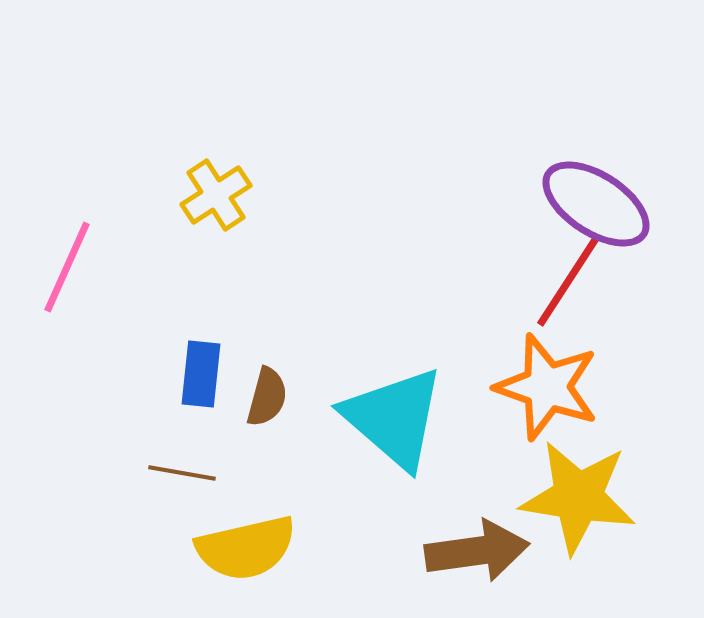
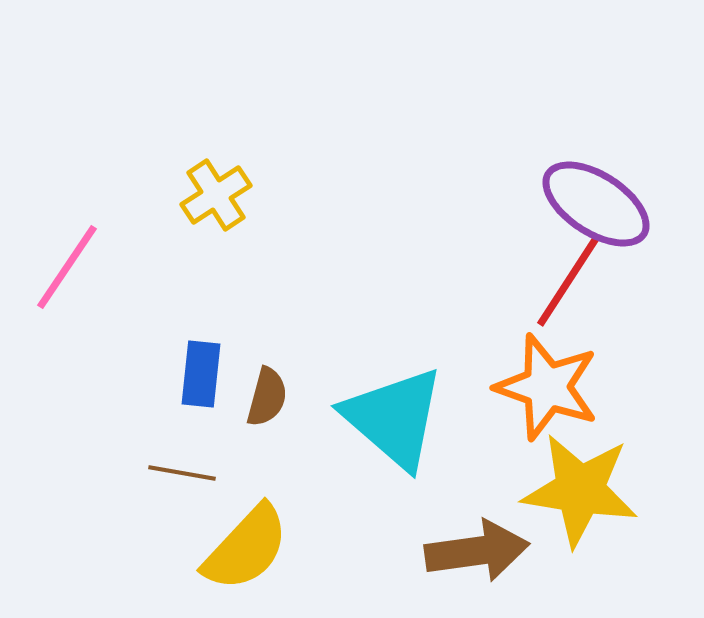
pink line: rotated 10 degrees clockwise
yellow star: moved 2 px right, 7 px up
yellow semicircle: rotated 34 degrees counterclockwise
